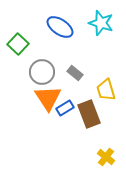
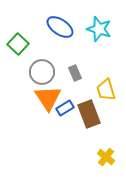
cyan star: moved 2 px left, 6 px down
gray rectangle: rotated 28 degrees clockwise
